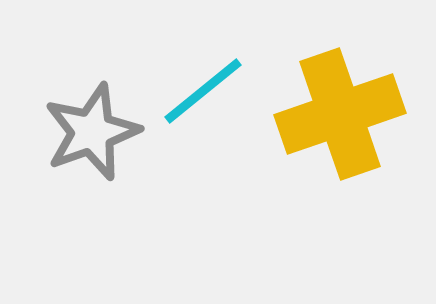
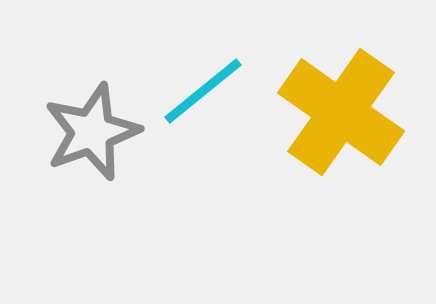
yellow cross: moved 1 px right, 2 px up; rotated 36 degrees counterclockwise
